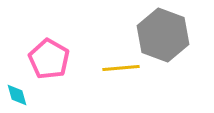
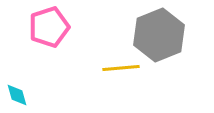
gray hexagon: moved 4 px left; rotated 18 degrees clockwise
pink pentagon: moved 32 px up; rotated 24 degrees clockwise
